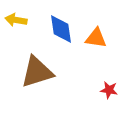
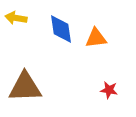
yellow arrow: moved 2 px up
orange triangle: rotated 15 degrees counterclockwise
brown triangle: moved 12 px left, 15 px down; rotated 15 degrees clockwise
